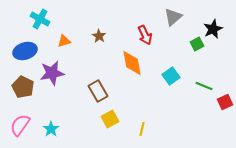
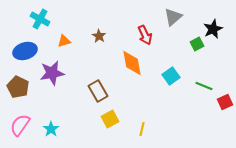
brown pentagon: moved 5 px left
